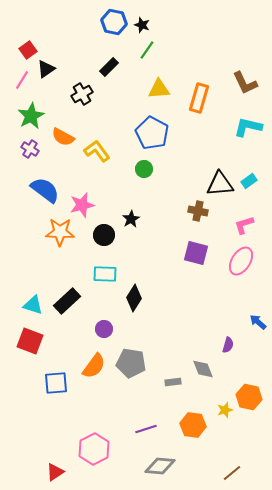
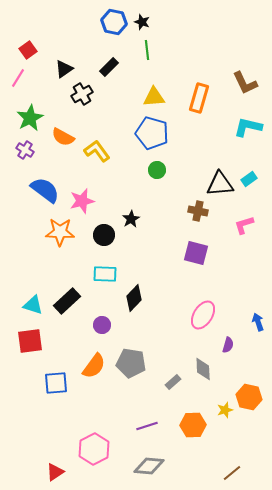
black star at (142, 25): moved 3 px up
green line at (147, 50): rotated 42 degrees counterclockwise
black triangle at (46, 69): moved 18 px right
pink line at (22, 80): moved 4 px left, 2 px up
yellow triangle at (159, 89): moved 5 px left, 8 px down
green star at (31, 116): moved 1 px left, 2 px down
blue pentagon at (152, 133): rotated 12 degrees counterclockwise
purple cross at (30, 149): moved 5 px left, 1 px down
green circle at (144, 169): moved 13 px right, 1 px down
cyan rectangle at (249, 181): moved 2 px up
pink star at (82, 205): moved 4 px up
pink ellipse at (241, 261): moved 38 px left, 54 px down
black diamond at (134, 298): rotated 12 degrees clockwise
blue arrow at (258, 322): rotated 30 degrees clockwise
purple circle at (104, 329): moved 2 px left, 4 px up
red square at (30, 341): rotated 28 degrees counterclockwise
gray diamond at (203, 369): rotated 20 degrees clockwise
gray rectangle at (173, 382): rotated 35 degrees counterclockwise
orange hexagon at (193, 425): rotated 10 degrees counterclockwise
purple line at (146, 429): moved 1 px right, 3 px up
gray diamond at (160, 466): moved 11 px left
